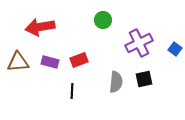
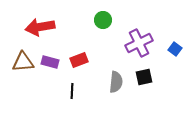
brown triangle: moved 5 px right
black square: moved 2 px up
